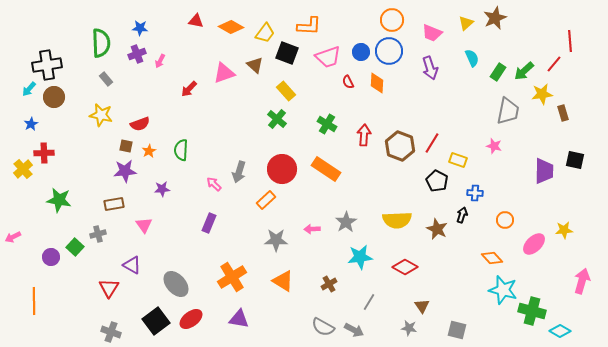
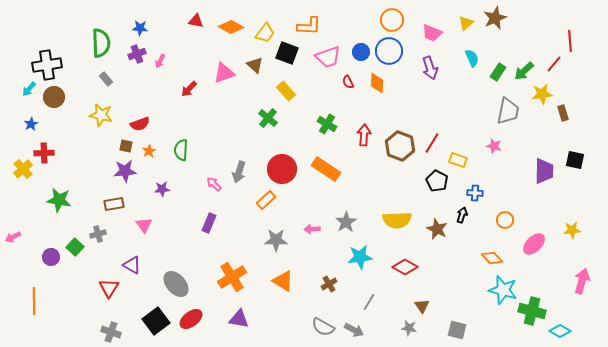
green cross at (277, 119): moved 9 px left, 1 px up
yellow star at (564, 230): moved 8 px right
